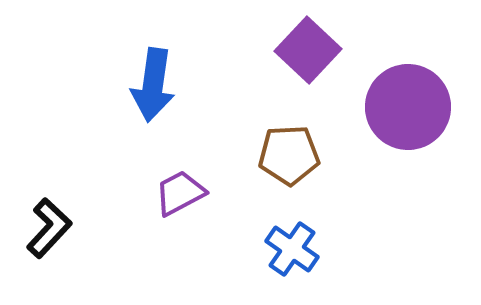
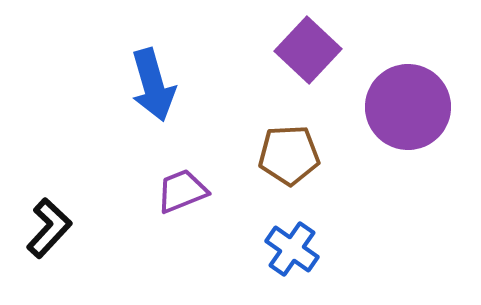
blue arrow: rotated 24 degrees counterclockwise
purple trapezoid: moved 2 px right, 2 px up; rotated 6 degrees clockwise
